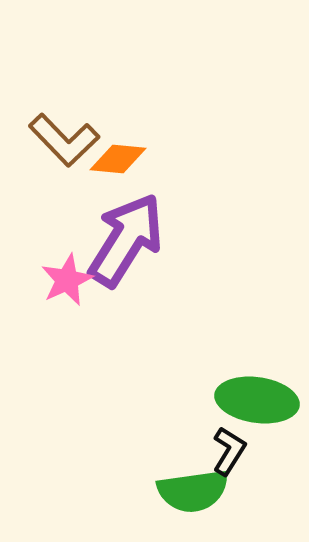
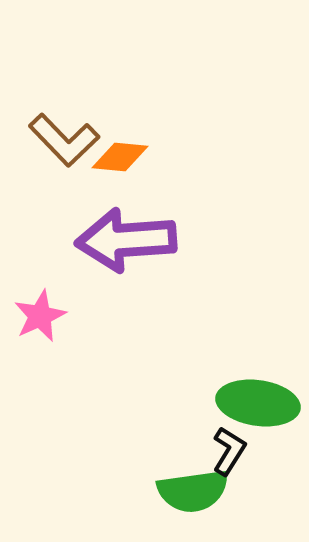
orange diamond: moved 2 px right, 2 px up
purple arrow: rotated 126 degrees counterclockwise
pink star: moved 27 px left, 36 px down
green ellipse: moved 1 px right, 3 px down
